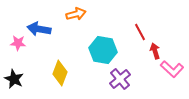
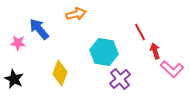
blue arrow: rotated 40 degrees clockwise
cyan hexagon: moved 1 px right, 2 px down
